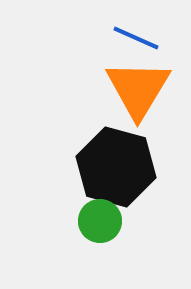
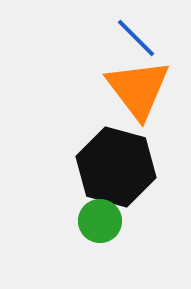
blue line: rotated 21 degrees clockwise
orange triangle: rotated 8 degrees counterclockwise
